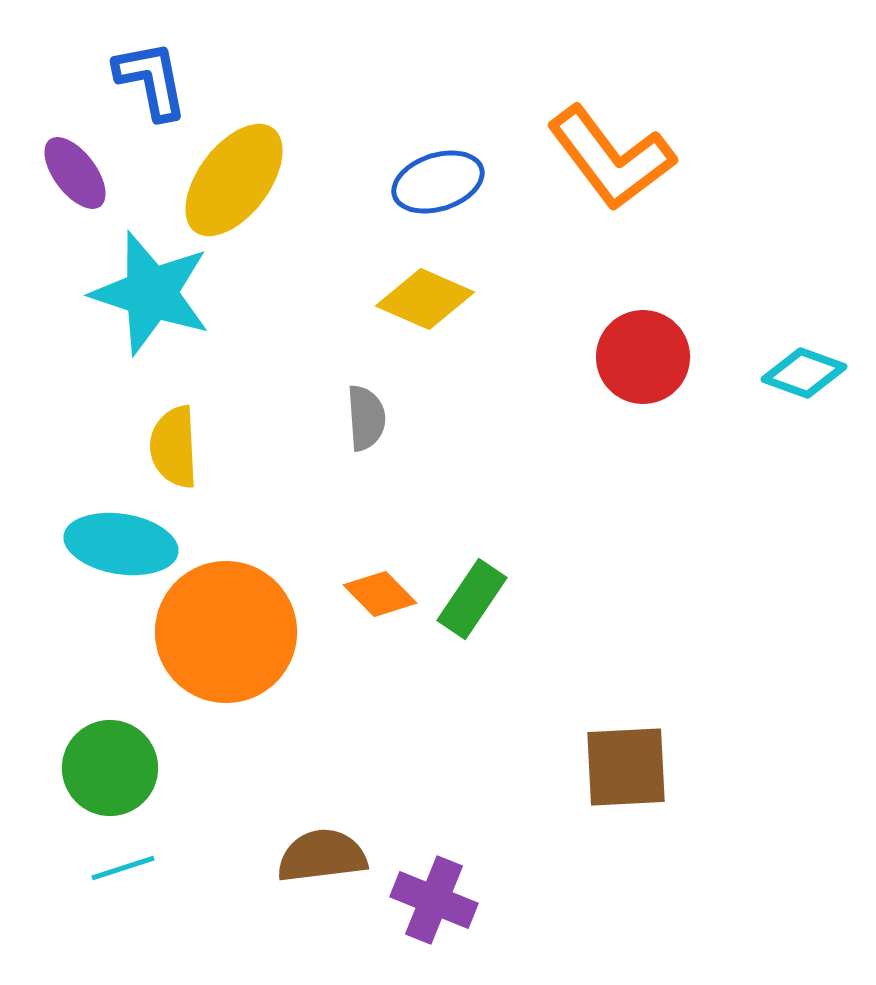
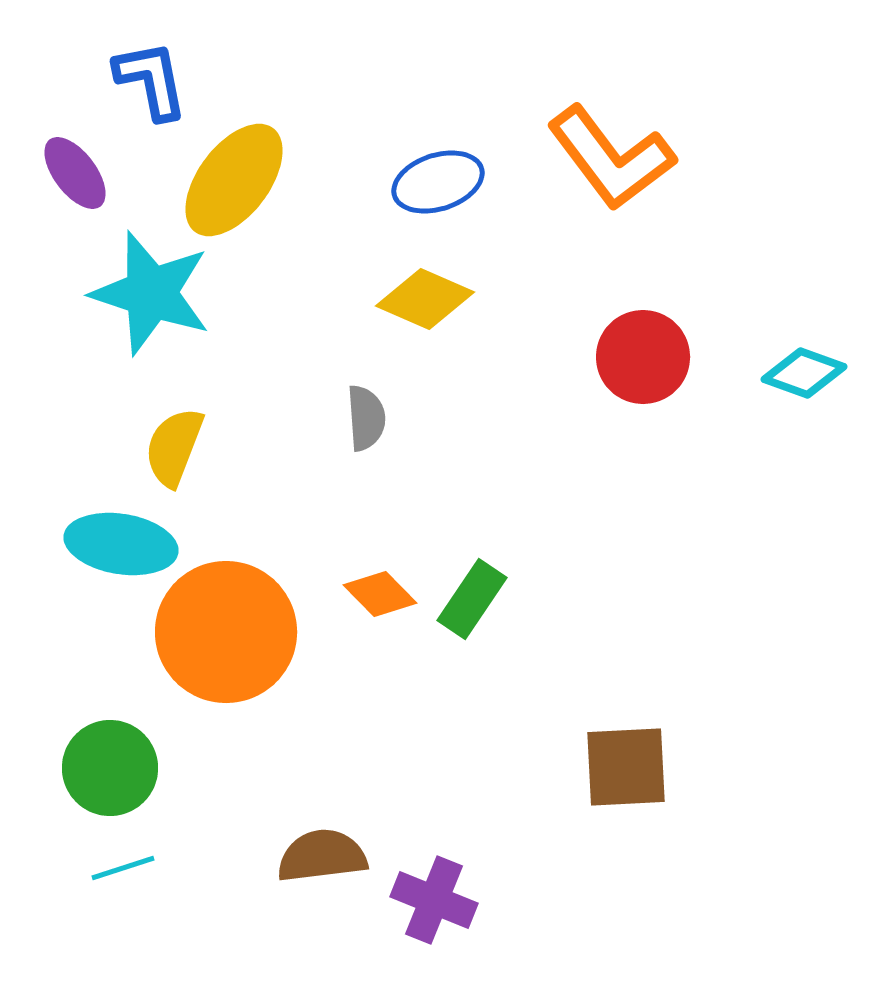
yellow semicircle: rotated 24 degrees clockwise
